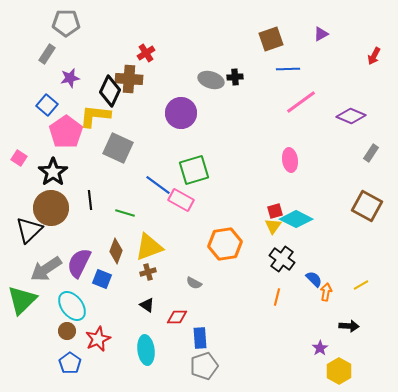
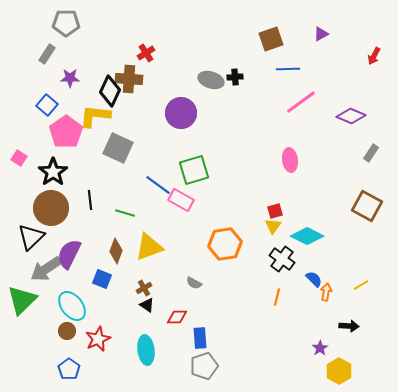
purple star at (70, 78): rotated 12 degrees clockwise
cyan diamond at (296, 219): moved 11 px right, 17 px down
black triangle at (29, 230): moved 2 px right, 7 px down
purple semicircle at (79, 263): moved 10 px left, 9 px up
brown cross at (148, 272): moved 4 px left, 16 px down; rotated 14 degrees counterclockwise
blue pentagon at (70, 363): moved 1 px left, 6 px down
